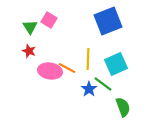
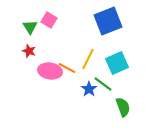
yellow line: rotated 25 degrees clockwise
cyan square: moved 1 px right, 1 px up
